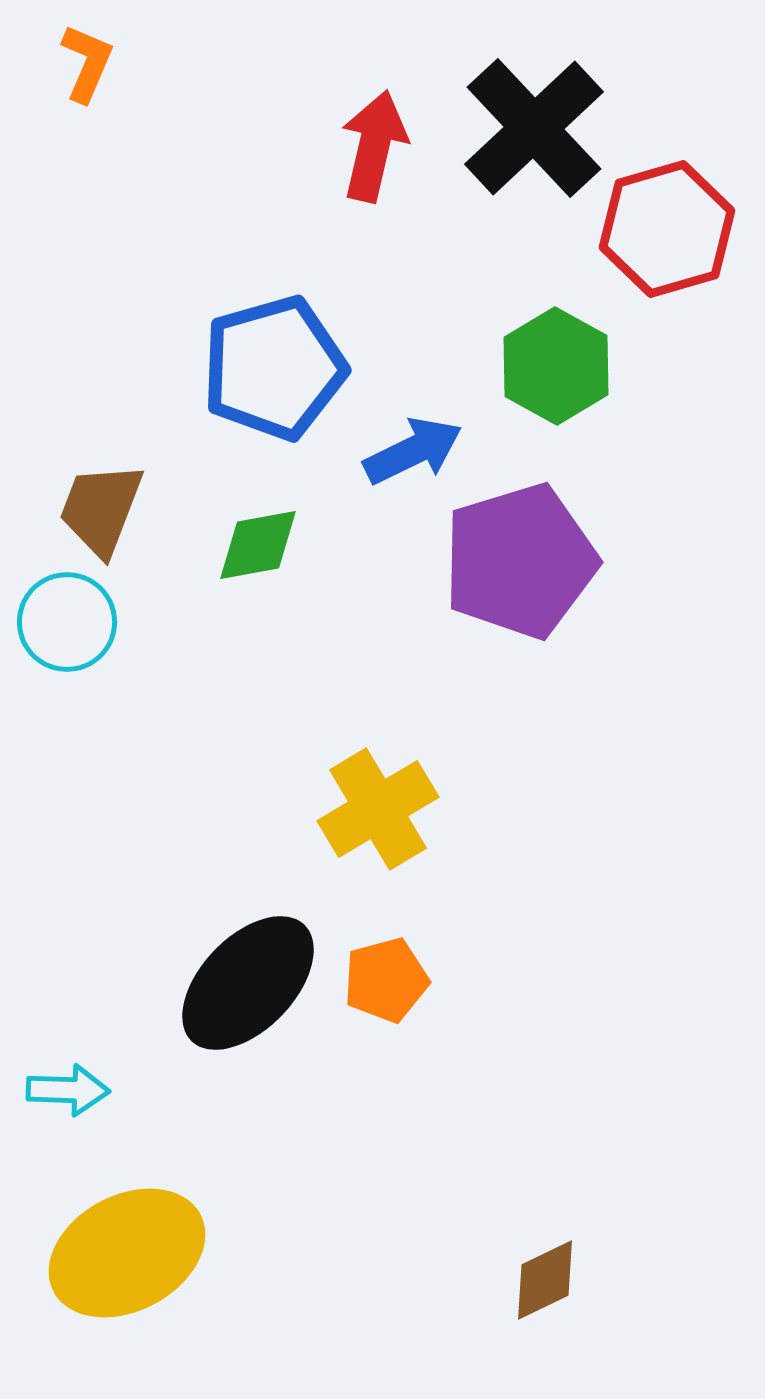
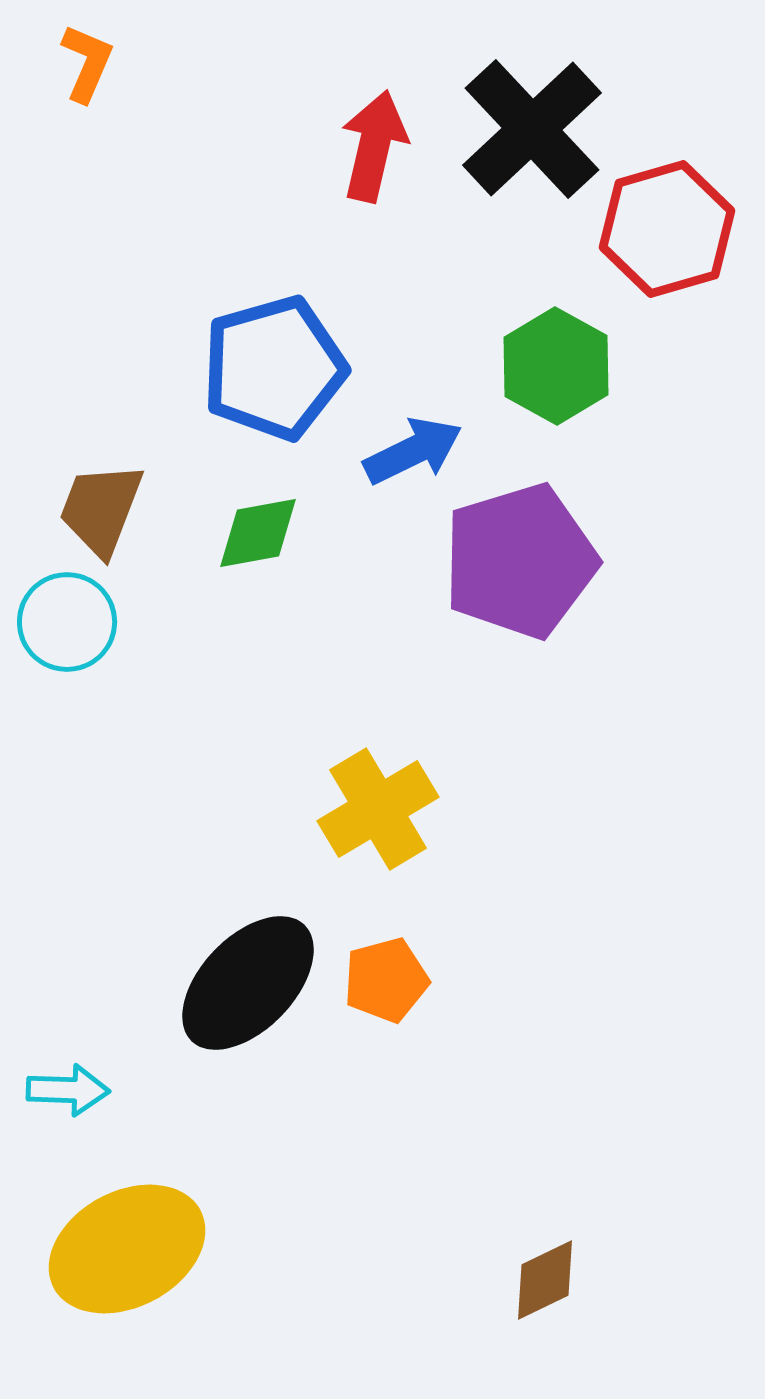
black cross: moved 2 px left, 1 px down
green diamond: moved 12 px up
yellow ellipse: moved 4 px up
